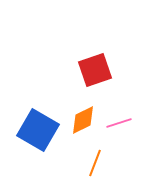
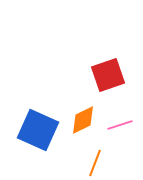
red square: moved 13 px right, 5 px down
pink line: moved 1 px right, 2 px down
blue square: rotated 6 degrees counterclockwise
